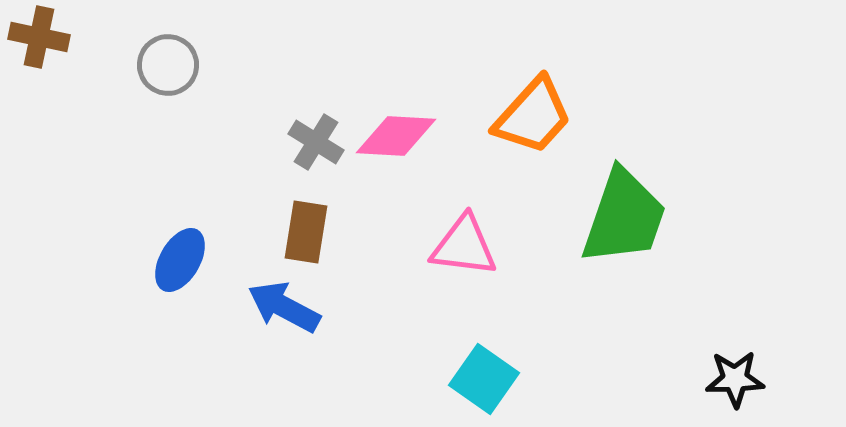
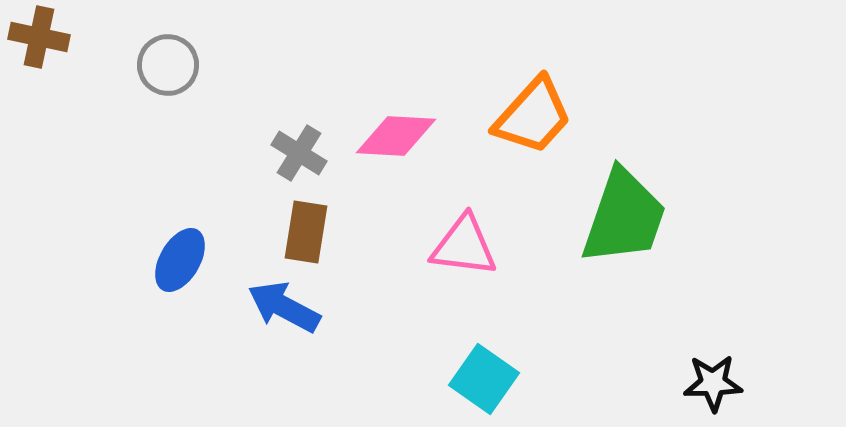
gray cross: moved 17 px left, 11 px down
black star: moved 22 px left, 4 px down
